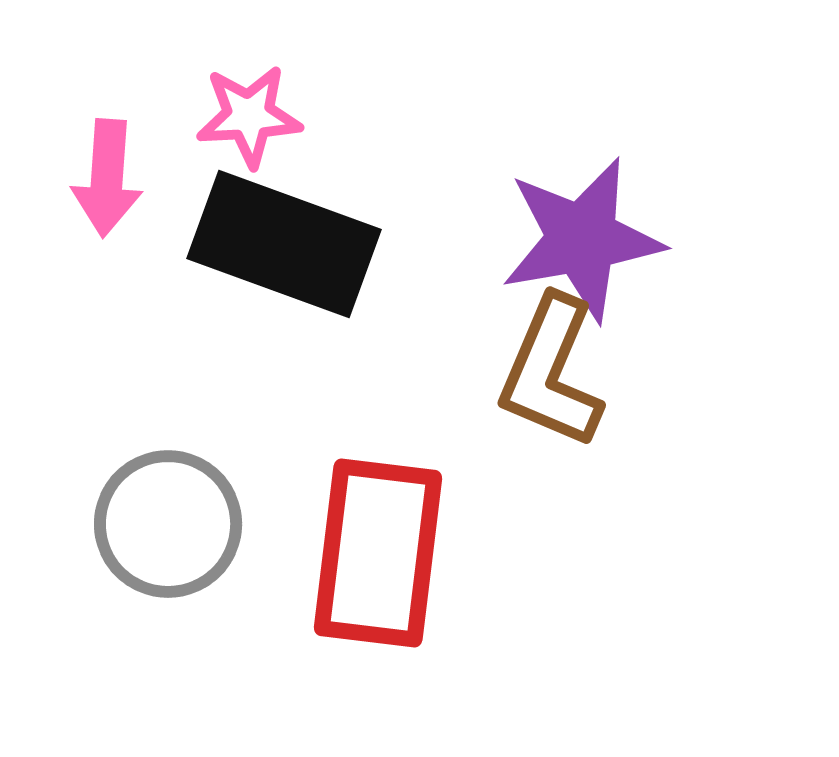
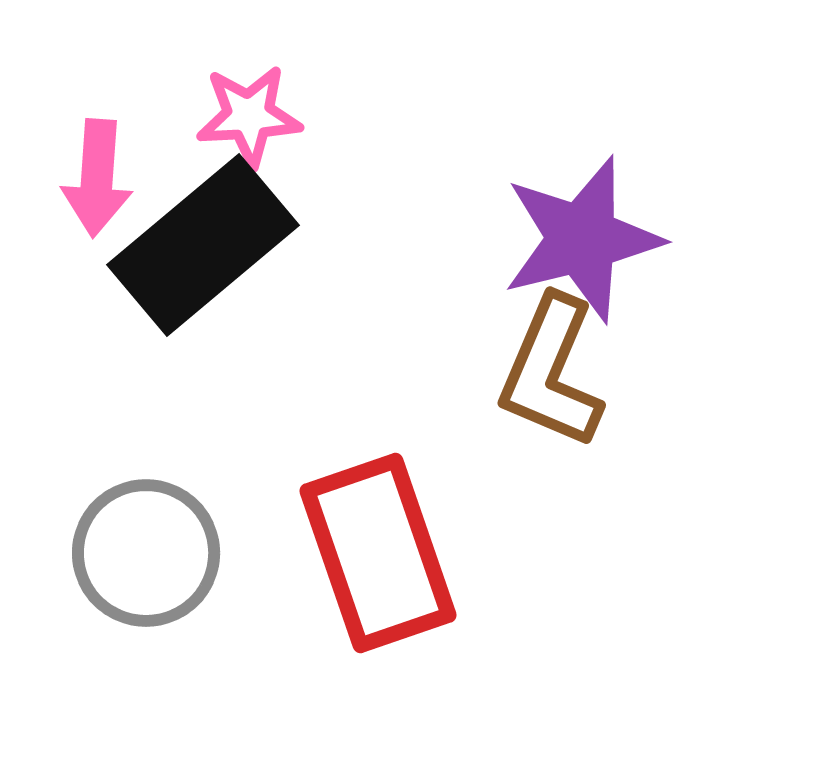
pink arrow: moved 10 px left
purple star: rotated 4 degrees counterclockwise
black rectangle: moved 81 px left, 1 px down; rotated 60 degrees counterclockwise
gray circle: moved 22 px left, 29 px down
red rectangle: rotated 26 degrees counterclockwise
